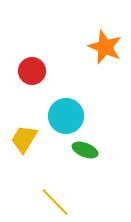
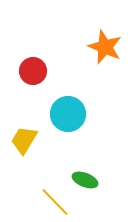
red circle: moved 1 px right
cyan circle: moved 2 px right, 2 px up
yellow trapezoid: moved 1 px down
green ellipse: moved 30 px down
